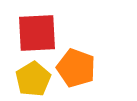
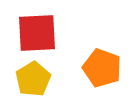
orange pentagon: moved 26 px right
